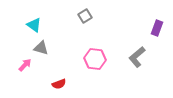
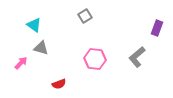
pink arrow: moved 4 px left, 2 px up
